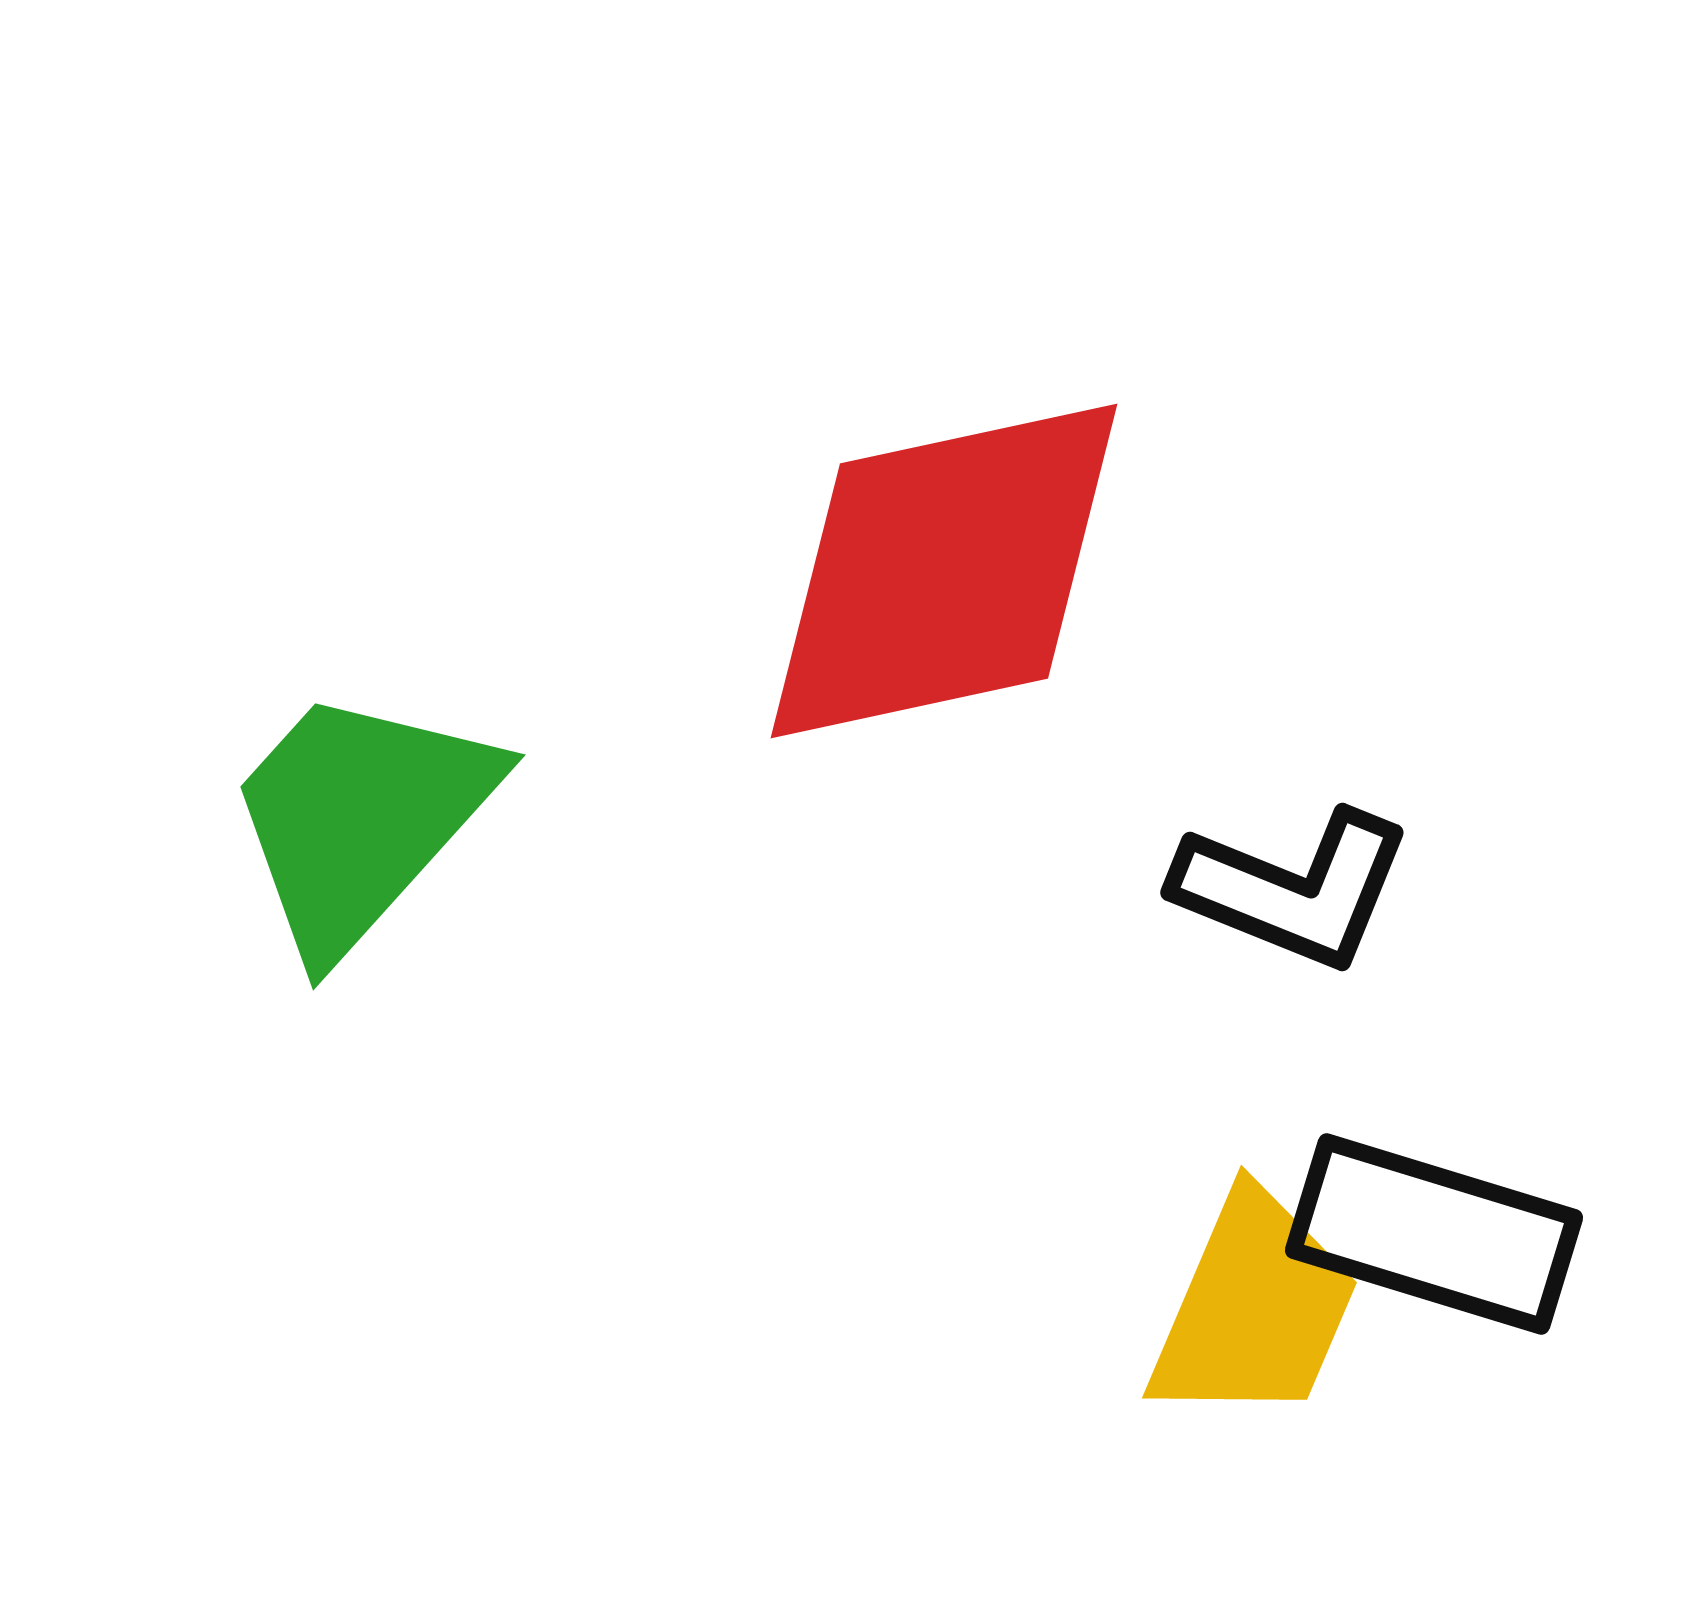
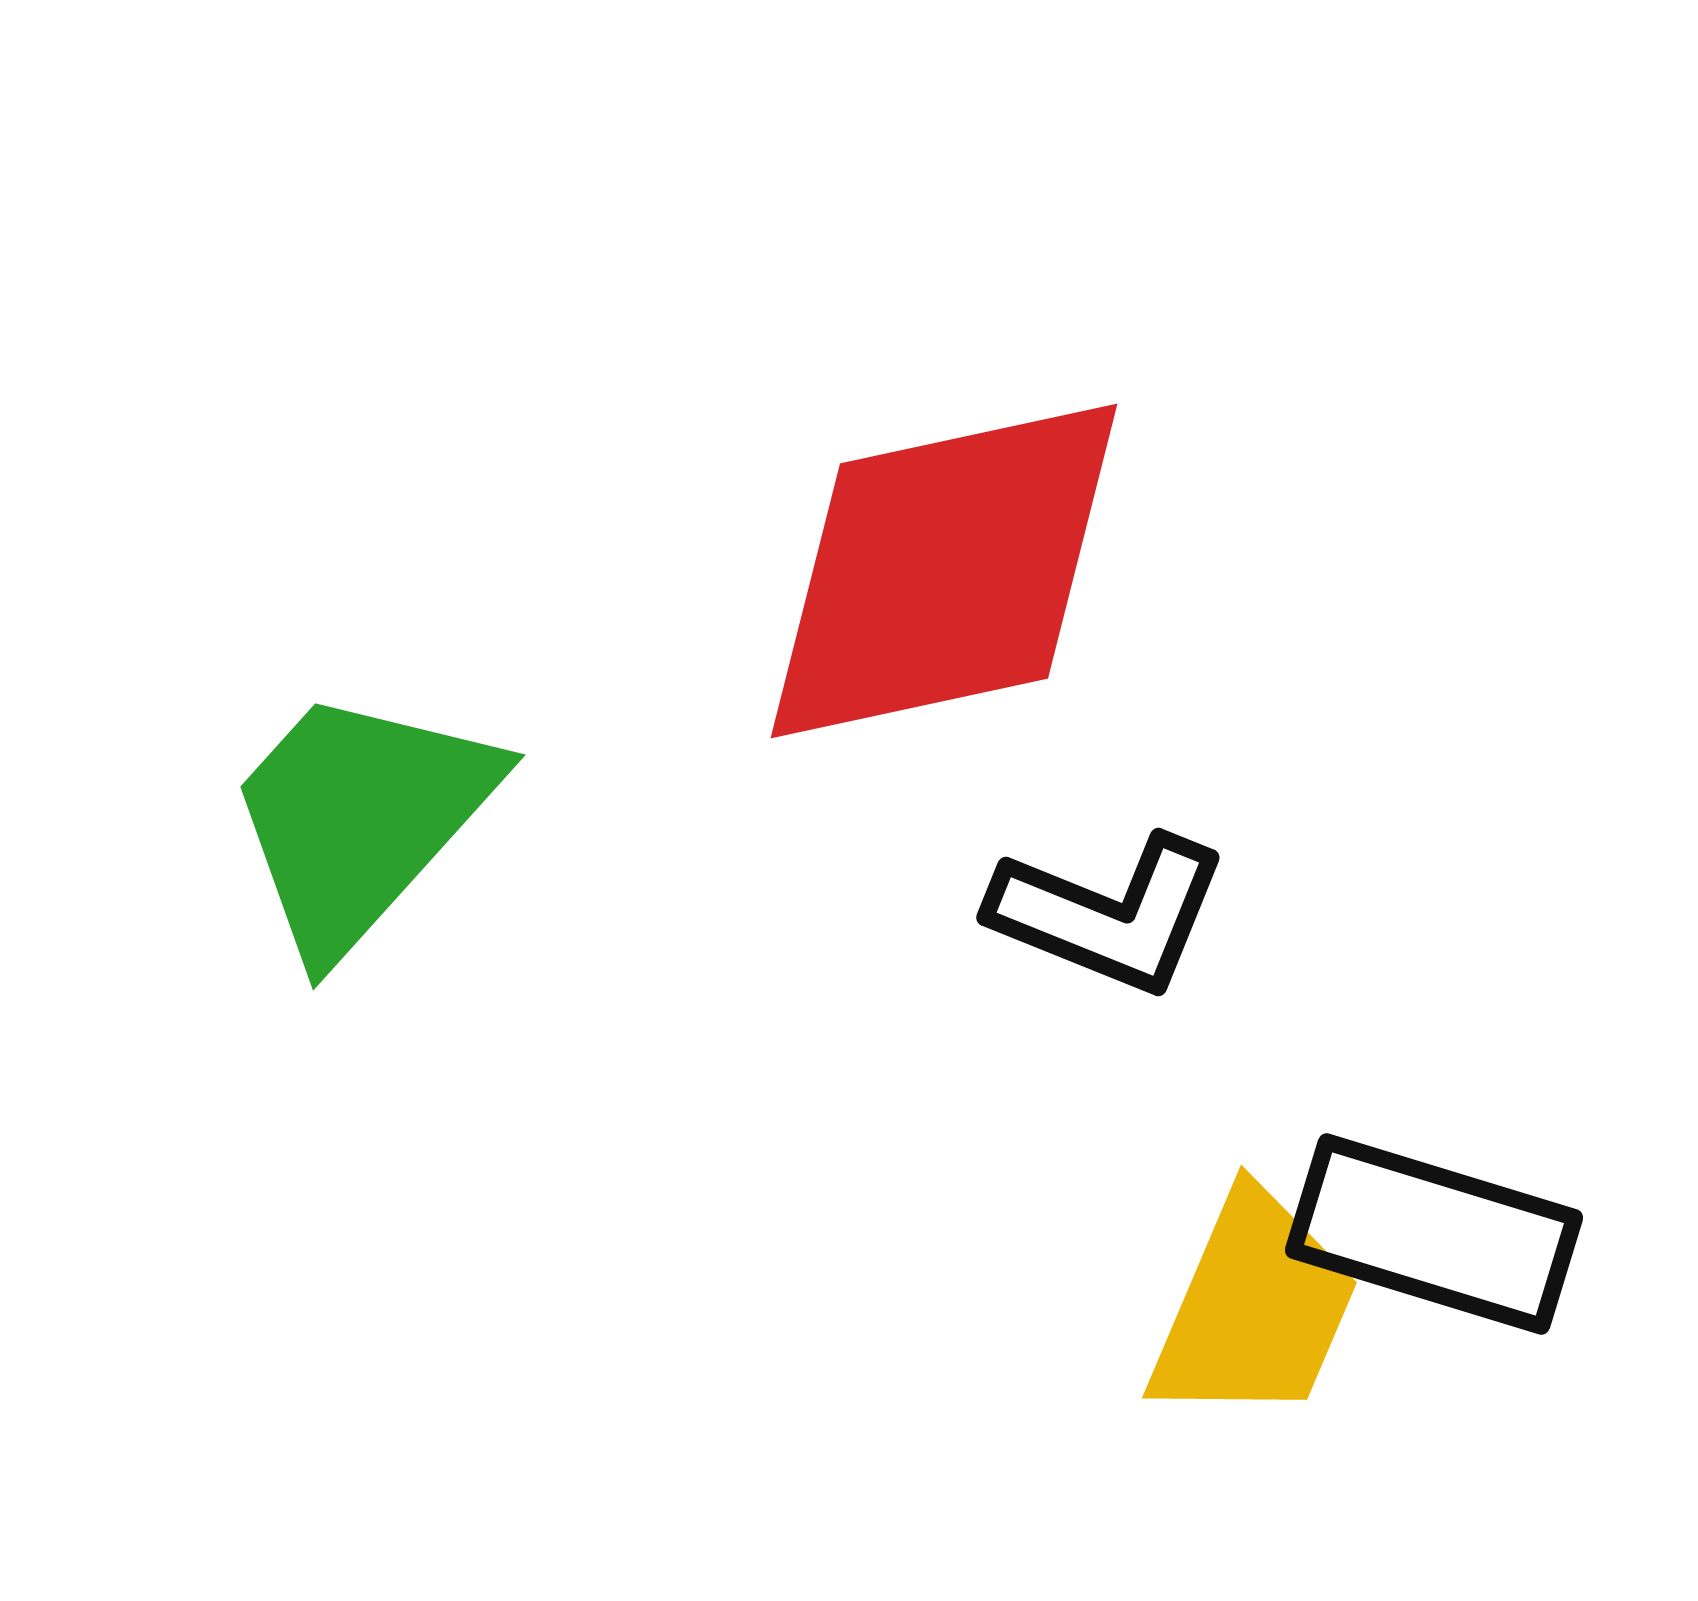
black L-shape: moved 184 px left, 25 px down
